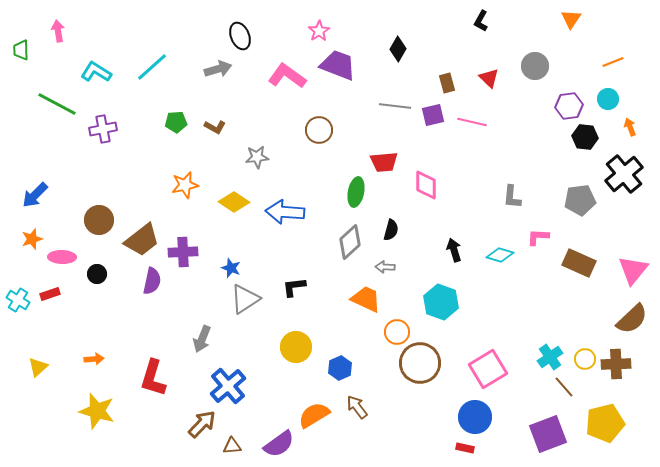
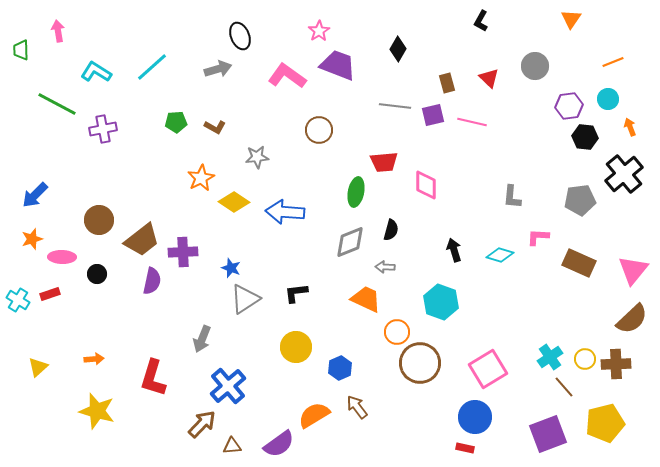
orange star at (185, 185): moved 16 px right, 7 px up; rotated 16 degrees counterclockwise
gray diamond at (350, 242): rotated 20 degrees clockwise
black L-shape at (294, 287): moved 2 px right, 6 px down
